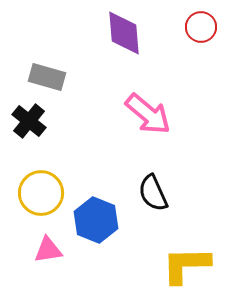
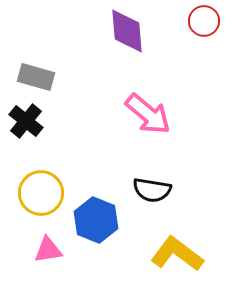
red circle: moved 3 px right, 6 px up
purple diamond: moved 3 px right, 2 px up
gray rectangle: moved 11 px left
black cross: moved 3 px left
black semicircle: moved 1 px left, 3 px up; rotated 57 degrees counterclockwise
yellow L-shape: moved 9 px left, 11 px up; rotated 38 degrees clockwise
